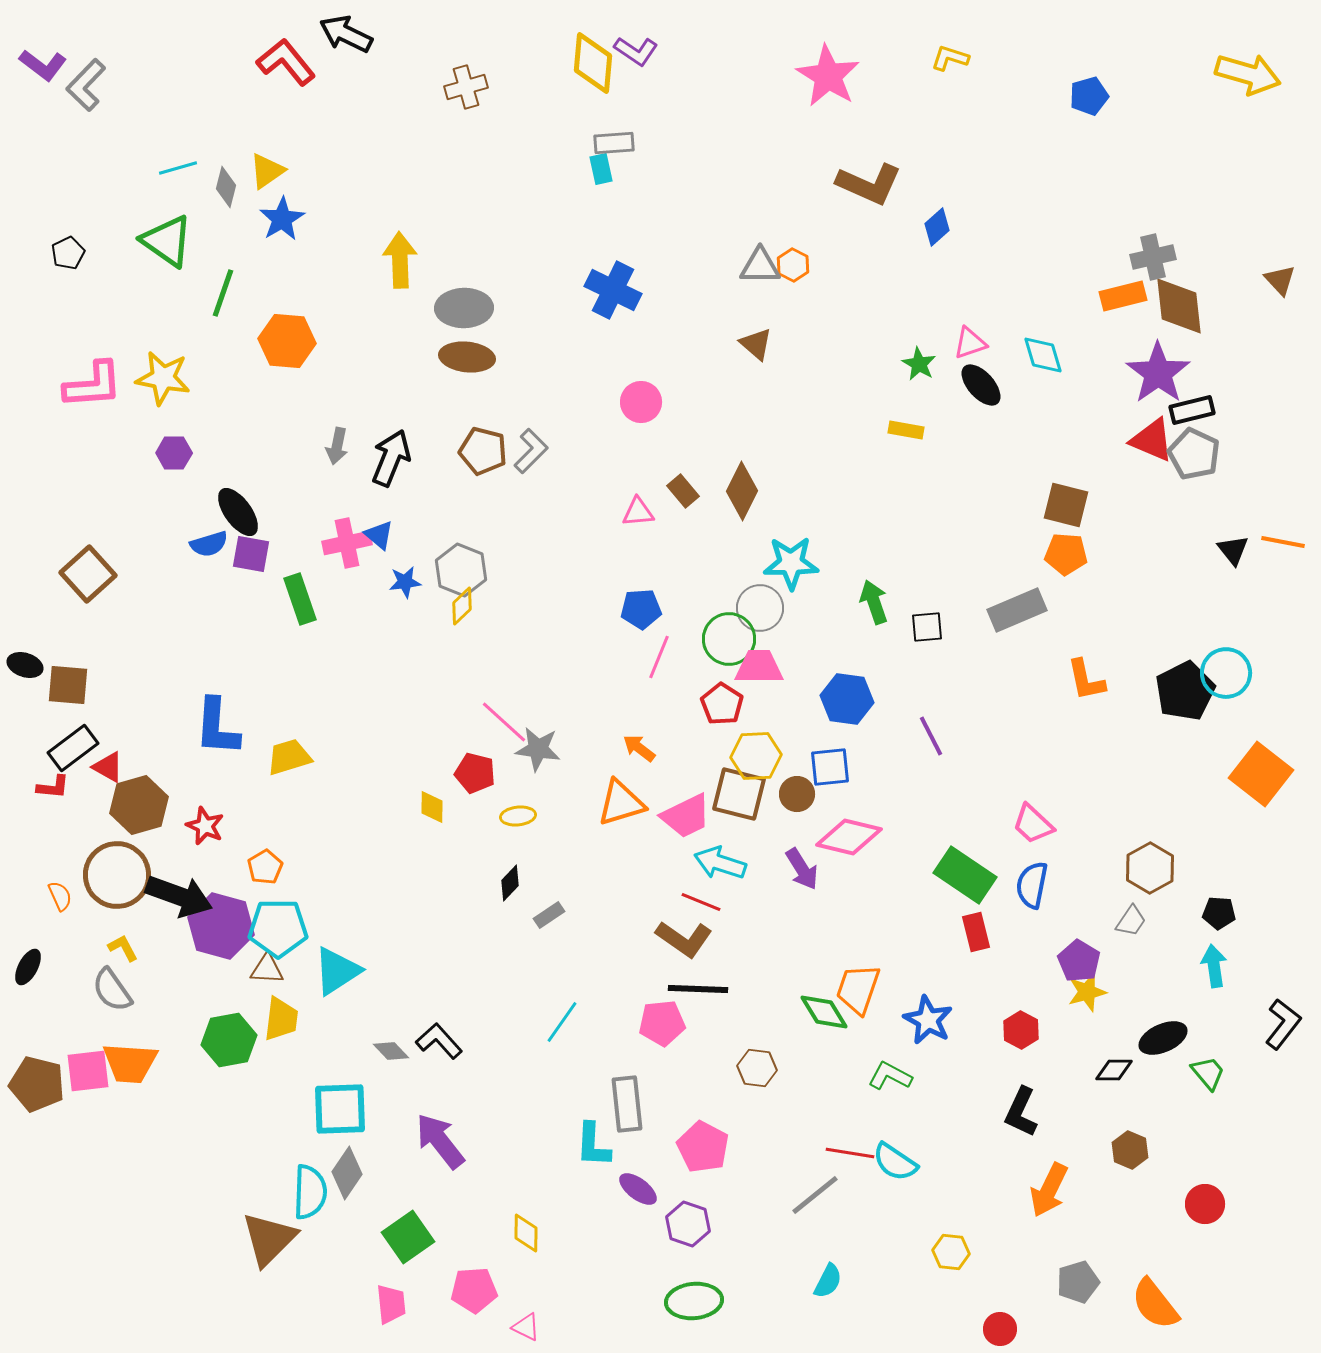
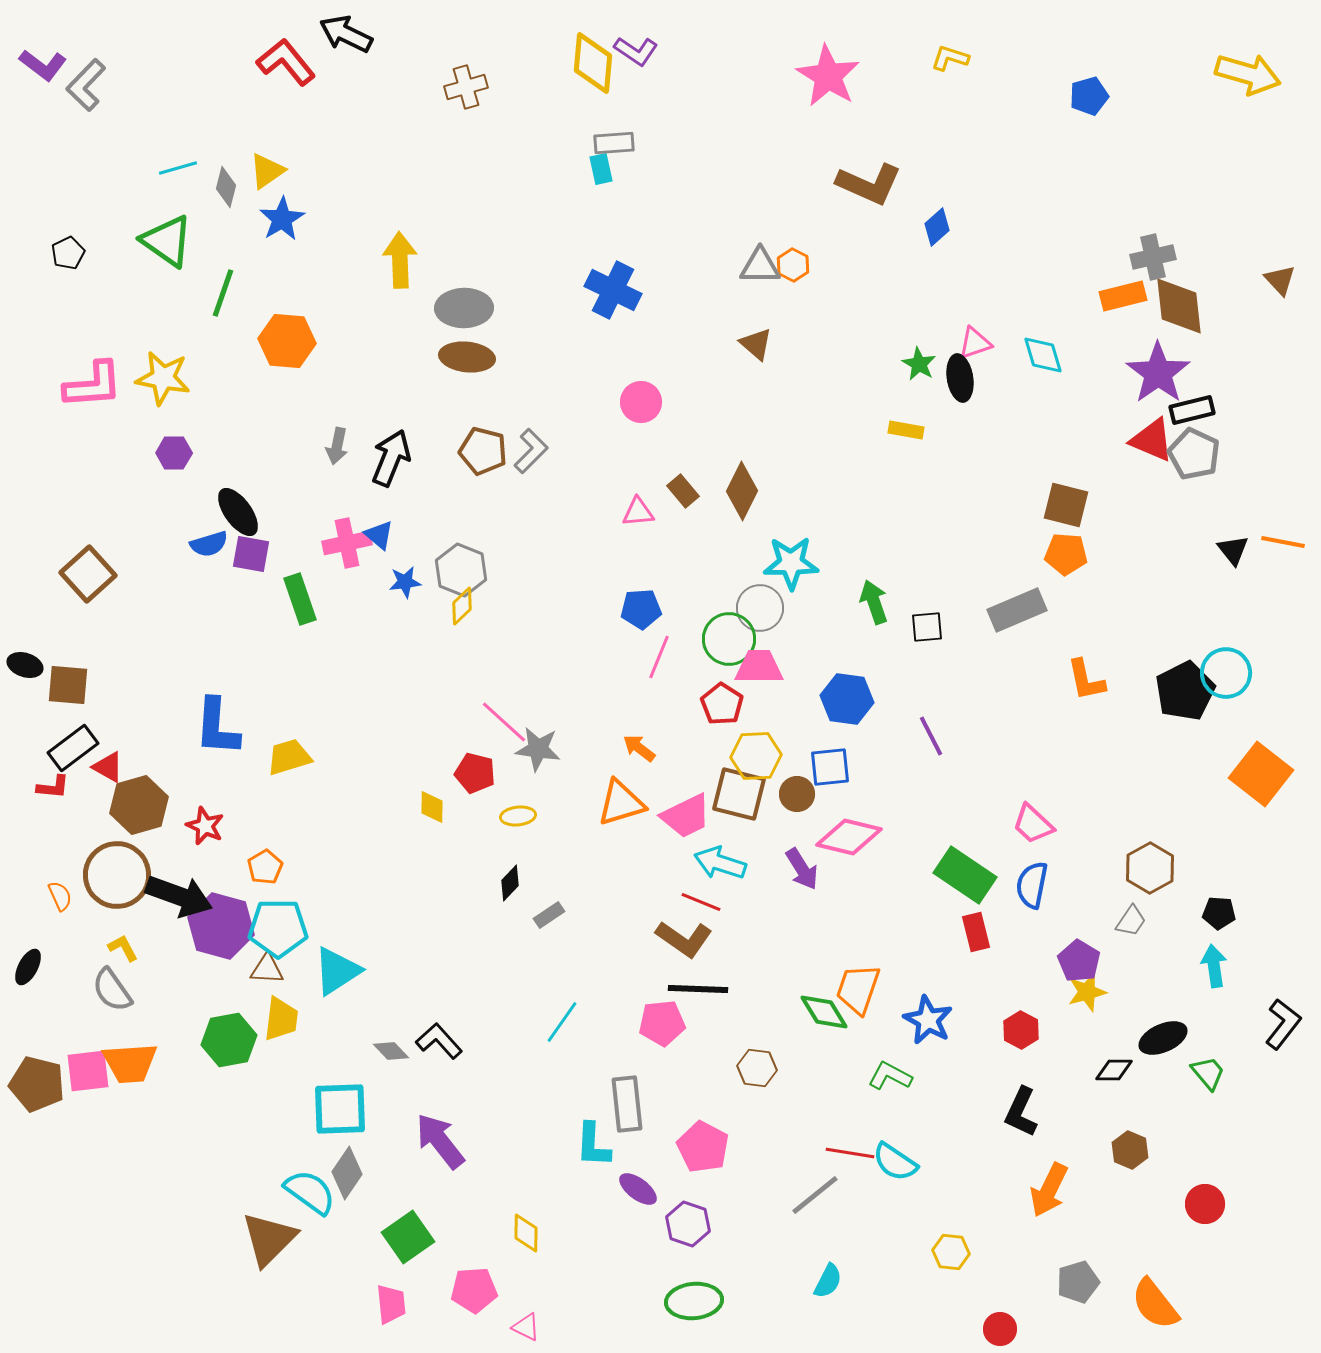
pink triangle at (970, 343): moved 5 px right
black ellipse at (981, 385): moved 21 px left, 7 px up; rotated 33 degrees clockwise
orange trapezoid at (130, 1063): rotated 8 degrees counterclockwise
cyan semicircle at (310, 1192): rotated 56 degrees counterclockwise
